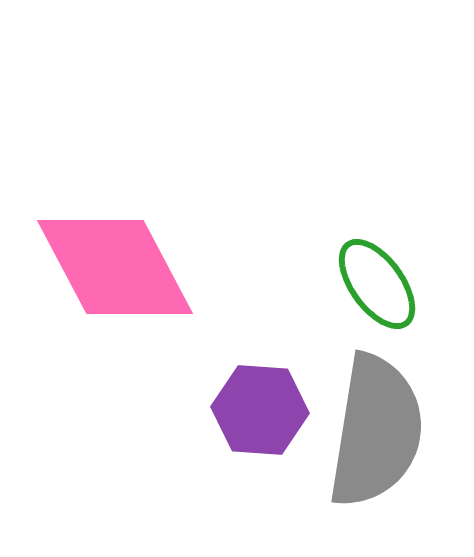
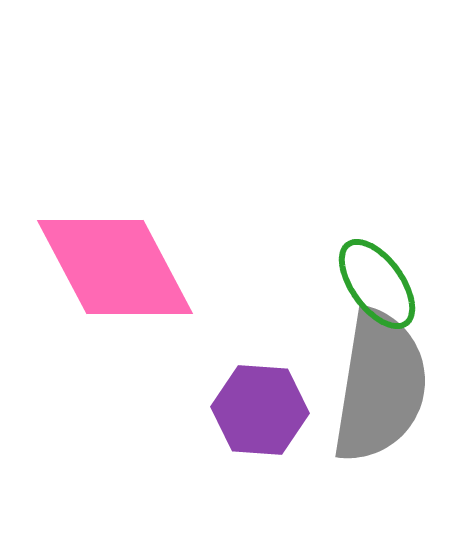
gray semicircle: moved 4 px right, 45 px up
